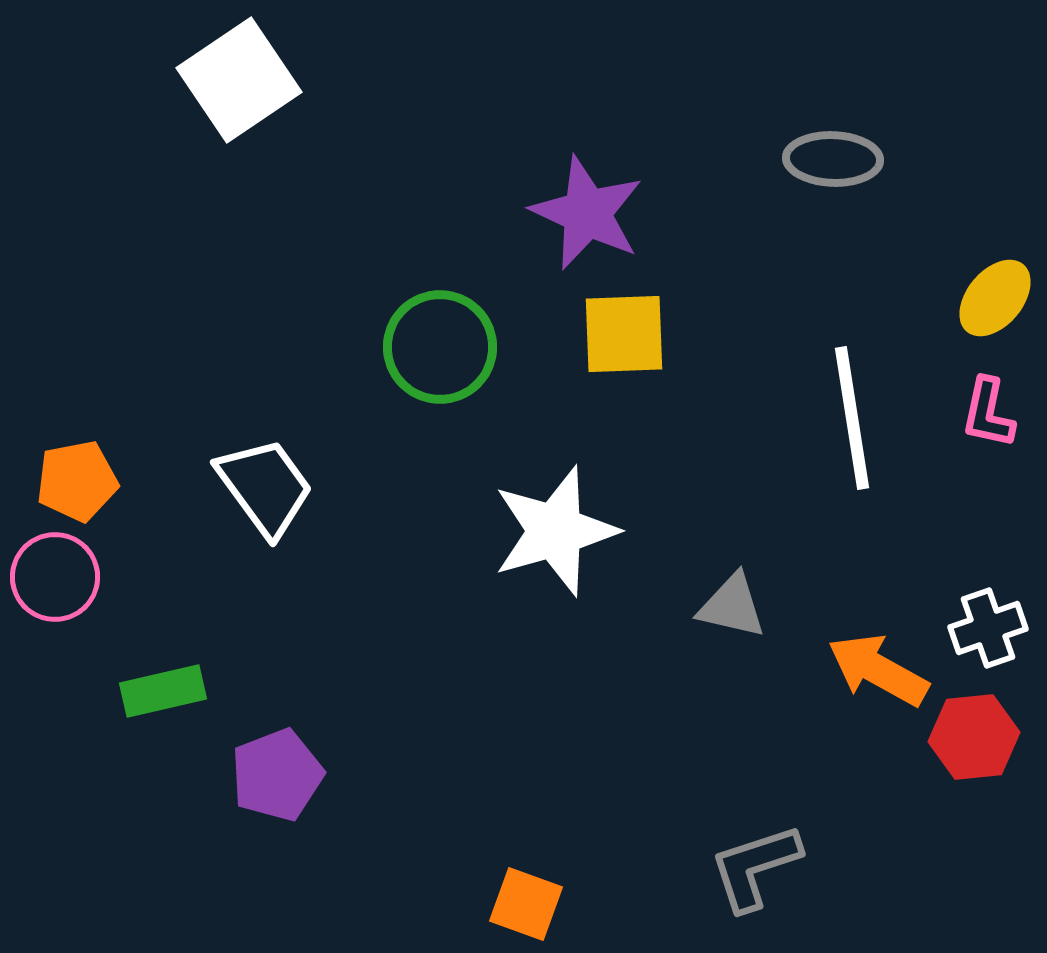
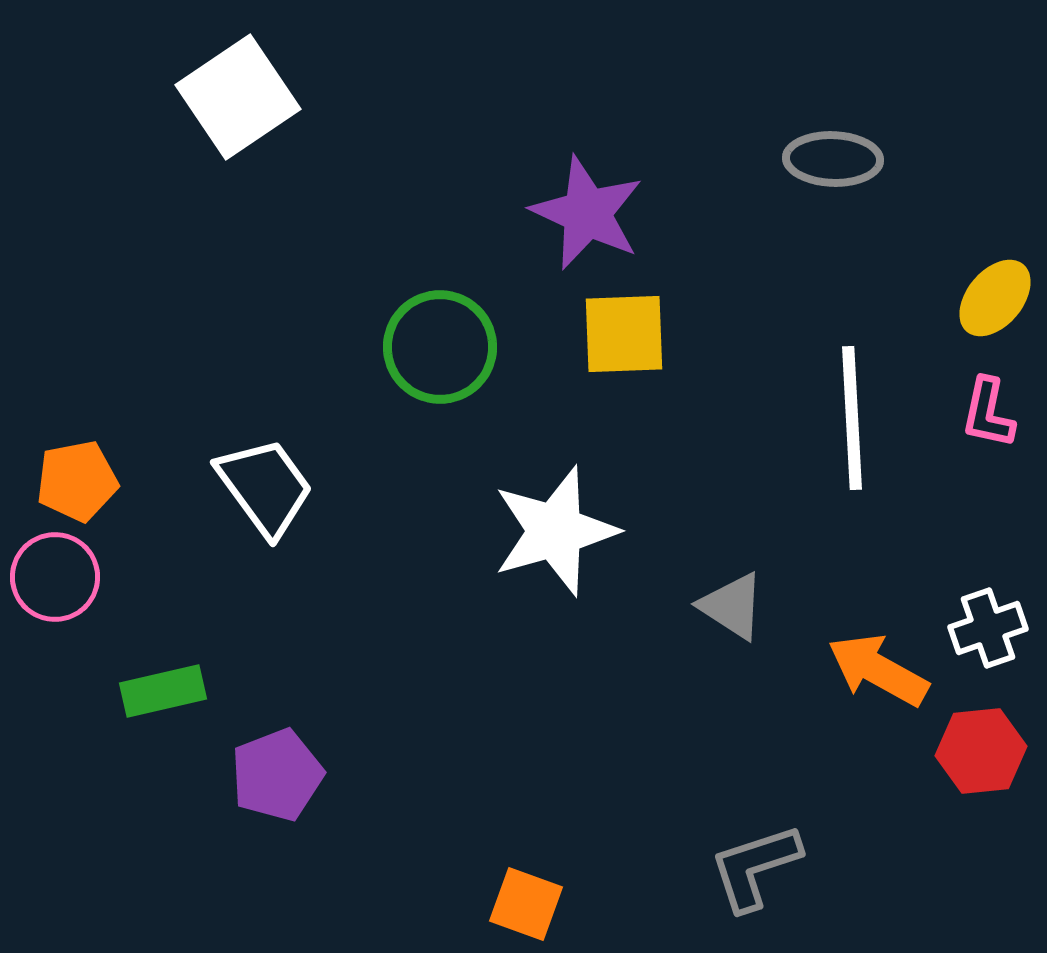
white square: moved 1 px left, 17 px down
white line: rotated 6 degrees clockwise
gray triangle: rotated 20 degrees clockwise
red hexagon: moved 7 px right, 14 px down
